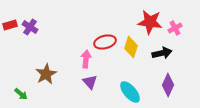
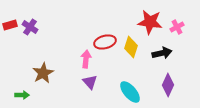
pink cross: moved 2 px right, 1 px up
brown star: moved 3 px left, 1 px up
green arrow: moved 1 px right, 1 px down; rotated 40 degrees counterclockwise
